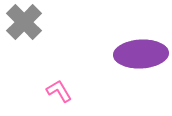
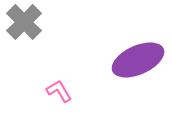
purple ellipse: moved 3 px left, 6 px down; rotated 21 degrees counterclockwise
